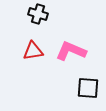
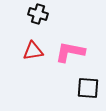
pink L-shape: moved 1 px left, 1 px down; rotated 12 degrees counterclockwise
